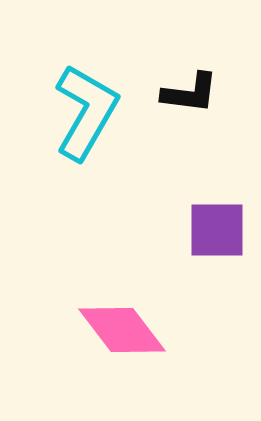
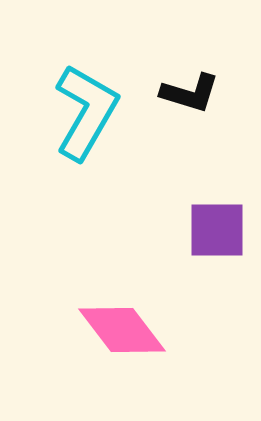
black L-shape: rotated 10 degrees clockwise
